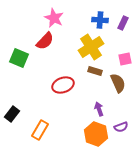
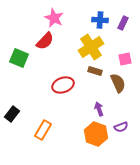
orange rectangle: moved 3 px right
